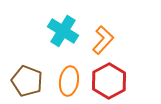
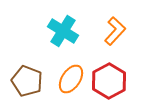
orange L-shape: moved 12 px right, 9 px up
orange ellipse: moved 2 px right, 2 px up; rotated 24 degrees clockwise
